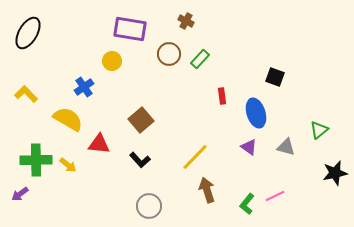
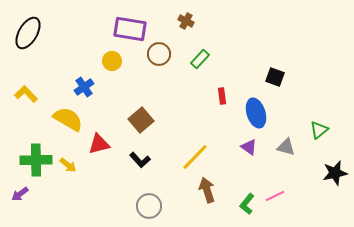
brown circle: moved 10 px left
red triangle: rotated 20 degrees counterclockwise
